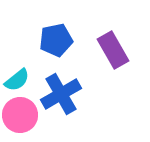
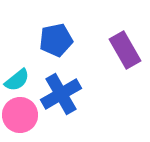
purple rectangle: moved 12 px right
